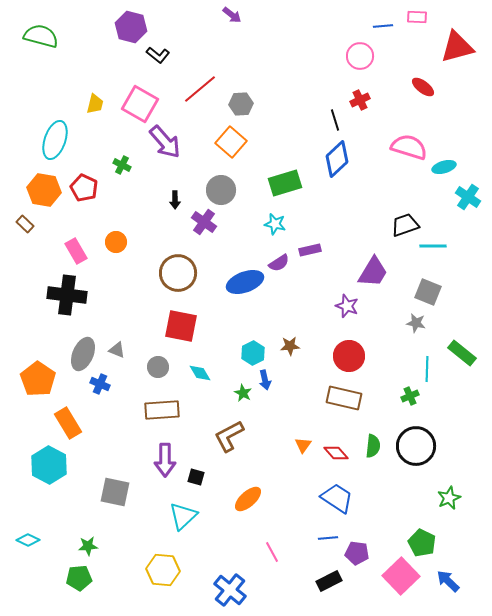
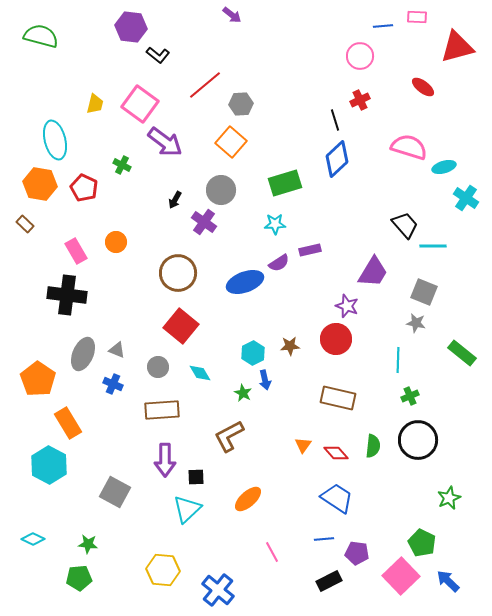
purple hexagon at (131, 27): rotated 8 degrees counterclockwise
red line at (200, 89): moved 5 px right, 4 px up
pink square at (140, 104): rotated 6 degrees clockwise
cyan ellipse at (55, 140): rotated 33 degrees counterclockwise
purple arrow at (165, 142): rotated 12 degrees counterclockwise
orange hexagon at (44, 190): moved 4 px left, 6 px up
cyan cross at (468, 197): moved 2 px left, 1 px down
black arrow at (175, 200): rotated 30 degrees clockwise
cyan star at (275, 224): rotated 15 degrees counterclockwise
black trapezoid at (405, 225): rotated 68 degrees clockwise
gray square at (428, 292): moved 4 px left
red square at (181, 326): rotated 28 degrees clockwise
red circle at (349, 356): moved 13 px left, 17 px up
cyan line at (427, 369): moved 29 px left, 9 px up
blue cross at (100, 384): moved 13 px right
brown rectangle at (344, 398): moved 6 px left
black circle at (416, 446): moved 2 px right, 6 px up
black square at (196, 477): rotated 18 degrees counterclockwise
gray square at (115, 492): rotated 16 degrees clockwise
cyan triangle at (183, 516): moved 4 px right, 7 px up
blue line at (328, 538): moved 4 px left, 1 px down
cyan diamond at (28, 540): moved 5 px right, 1 px up
green star at (88, 546): moved 2 px up; rotated 12 degrees clockwise
blue cross at (230, 590): moved 12 px left
